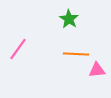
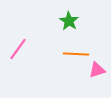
green star: moved 2 px down
pink triangle: rotated 12 degrees counterclockwise
